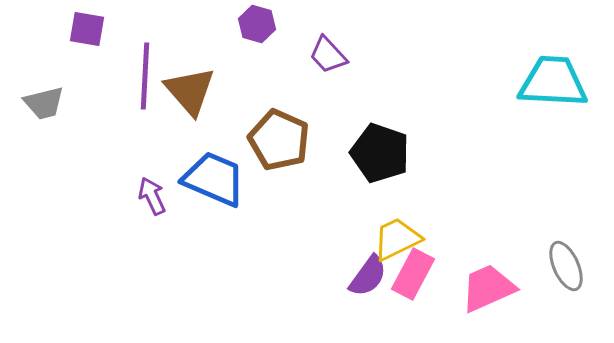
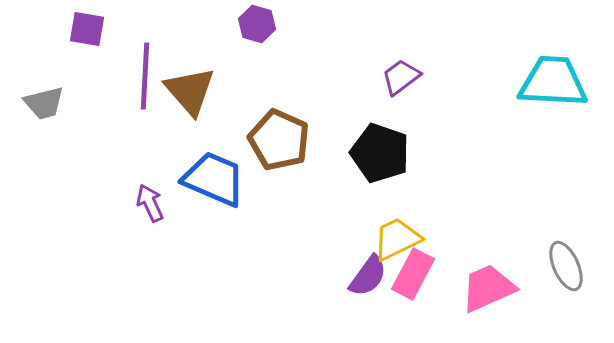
purple trapezoid: moved 73 px right, 22 px down; rotated 96 degrees clockwise
purple arrow: moved 2 px left, 7 px down
